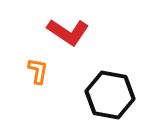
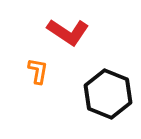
black hexagon: moved 2 px left, 1 px up; rotated 12 degrees clockwise
